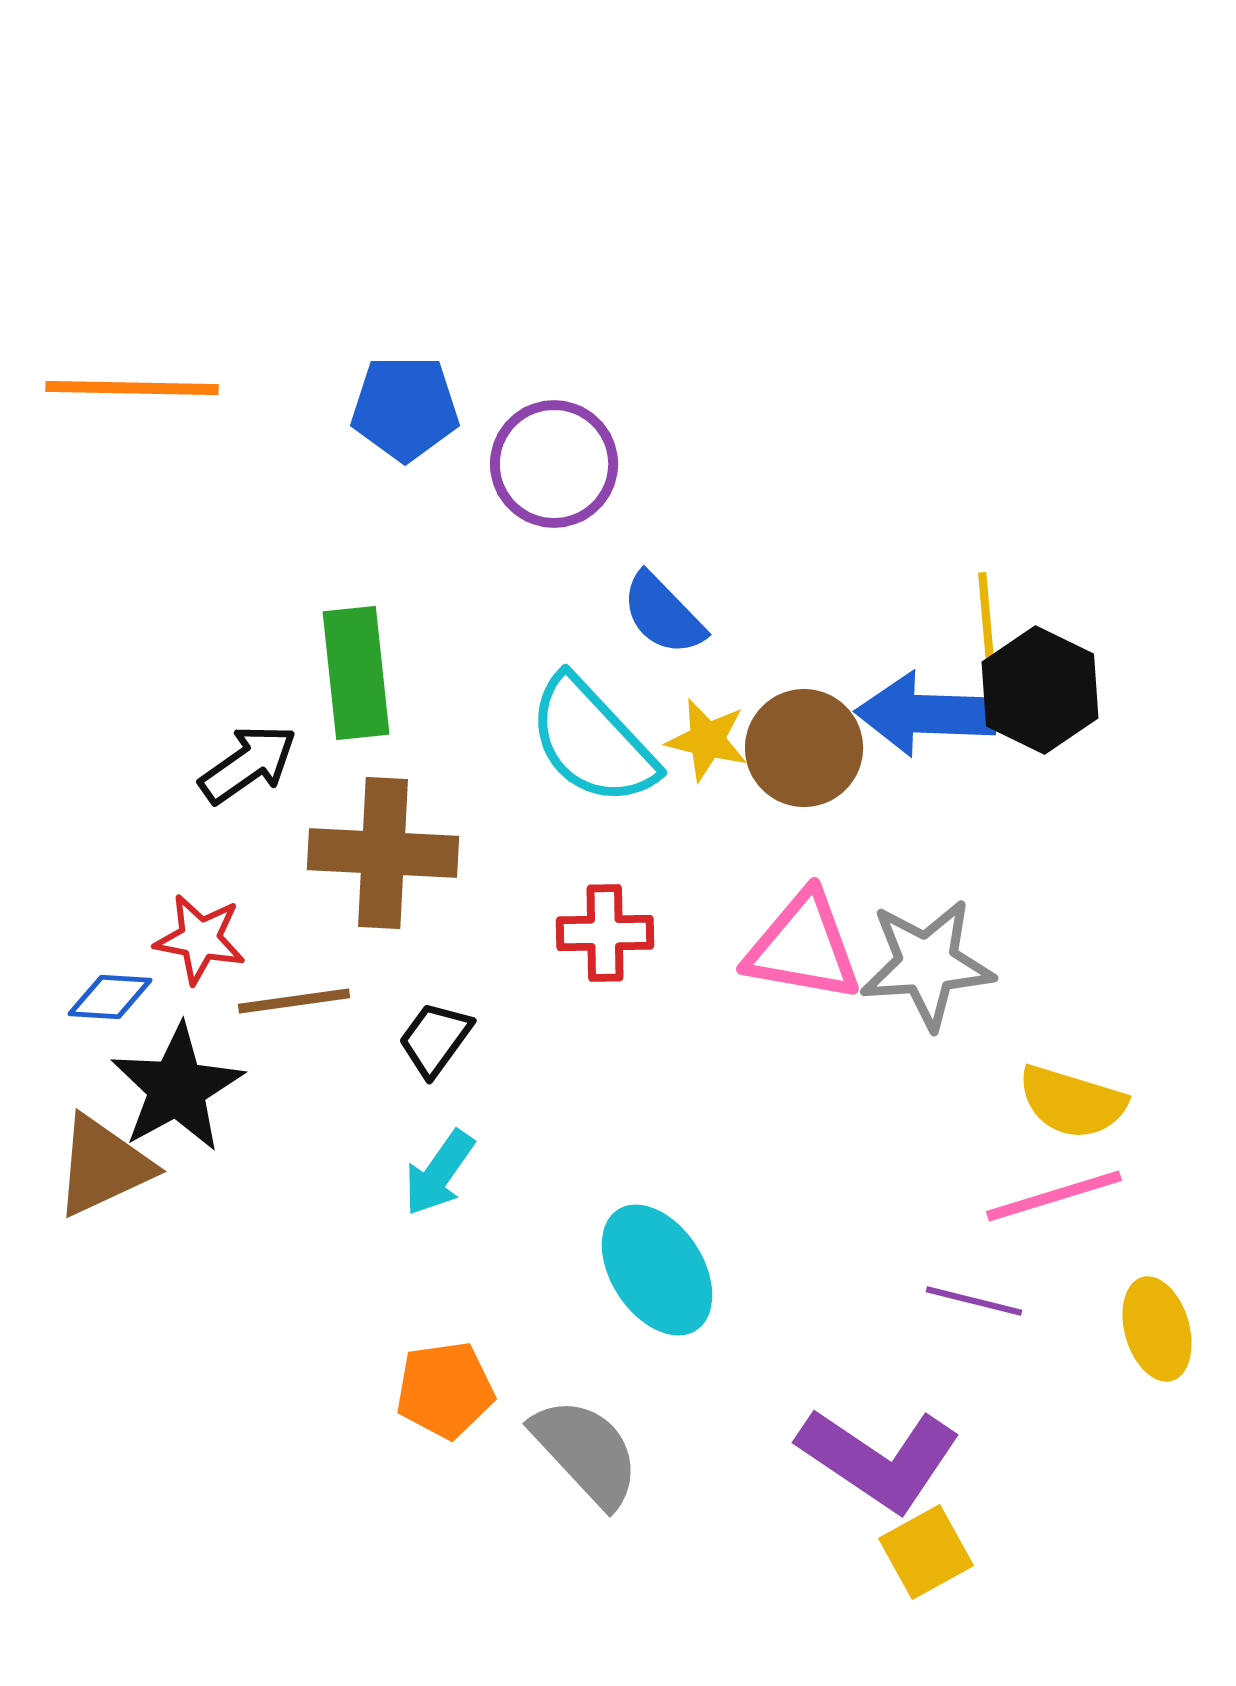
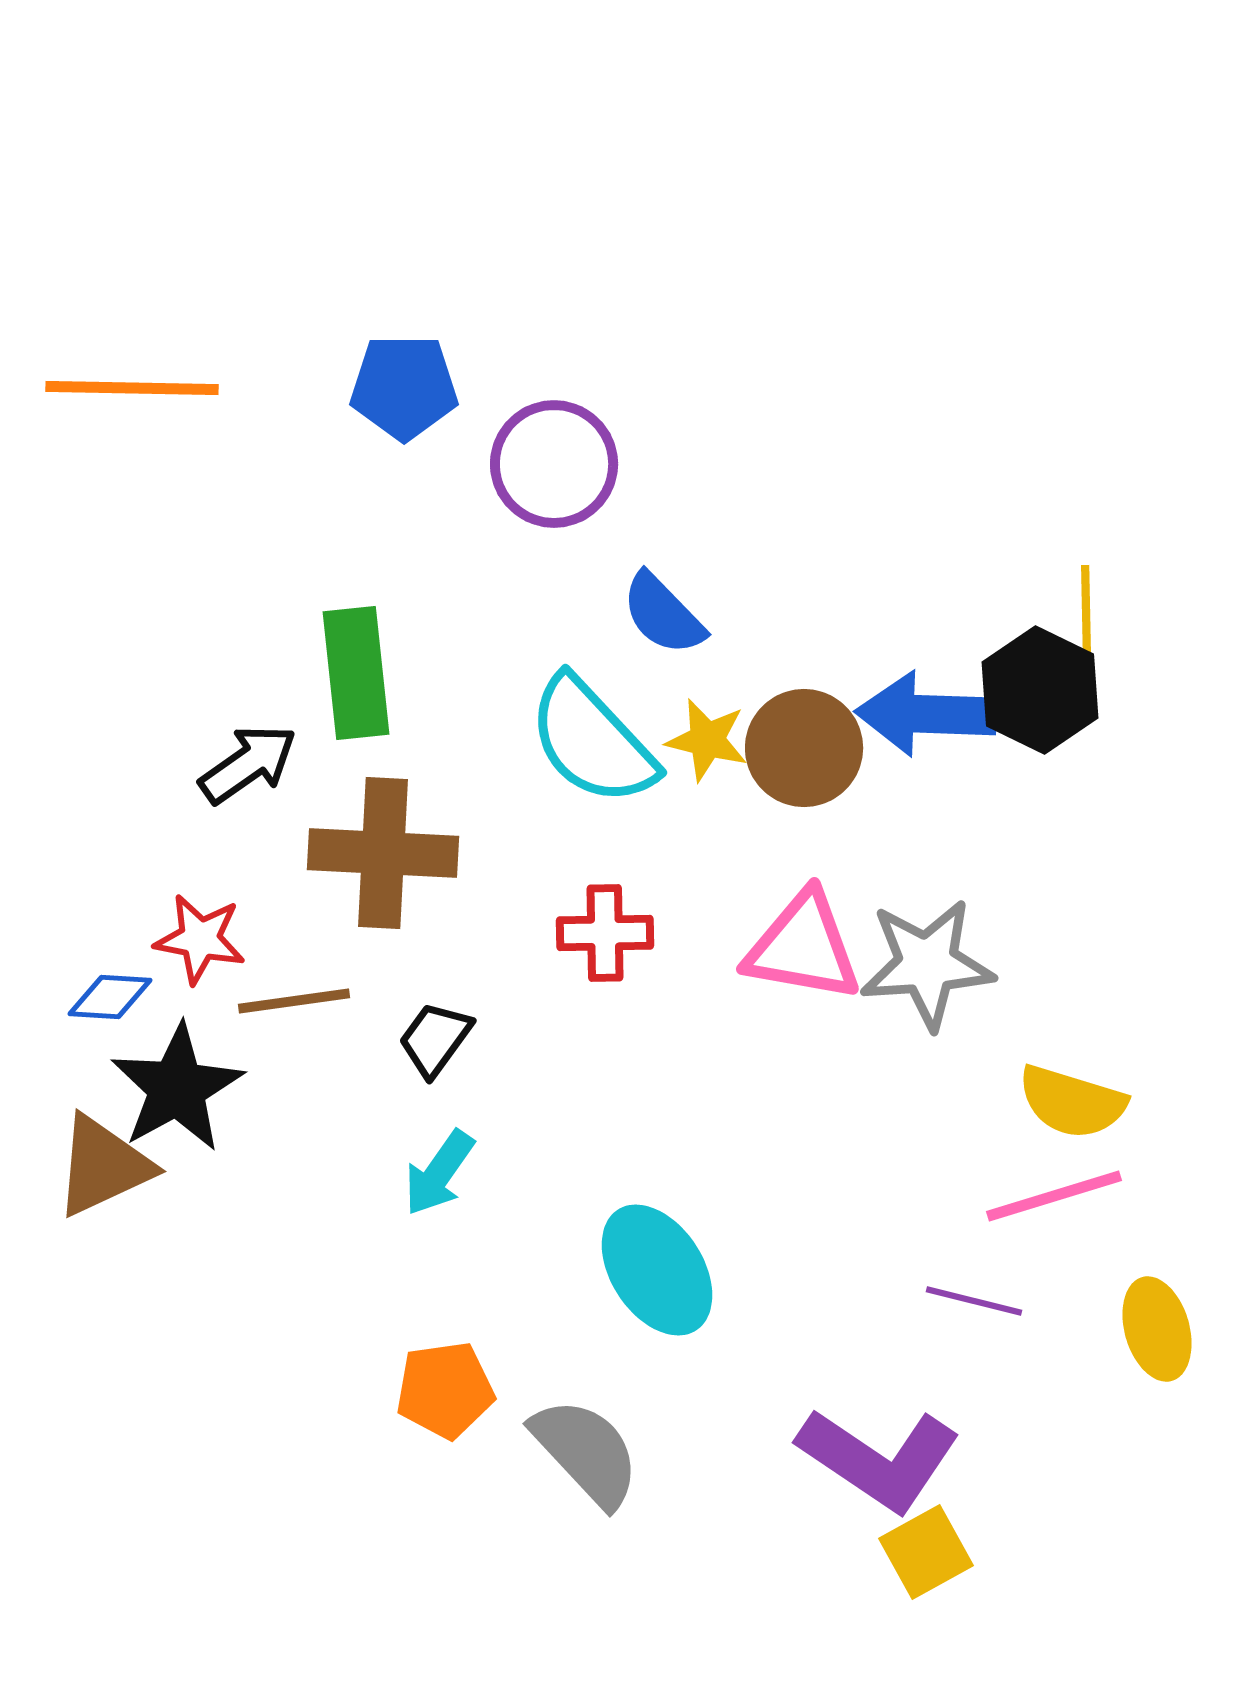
blue pentagon: moved 1 px left, 21 px up
yellow line: moved 100 px right, 7 px up; rotated 4 degrees clockwise
